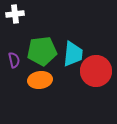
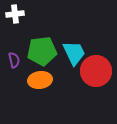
cyan trapezoid: moved 1 px right, 1 px up; rotated 32 degrees counterclockwise
